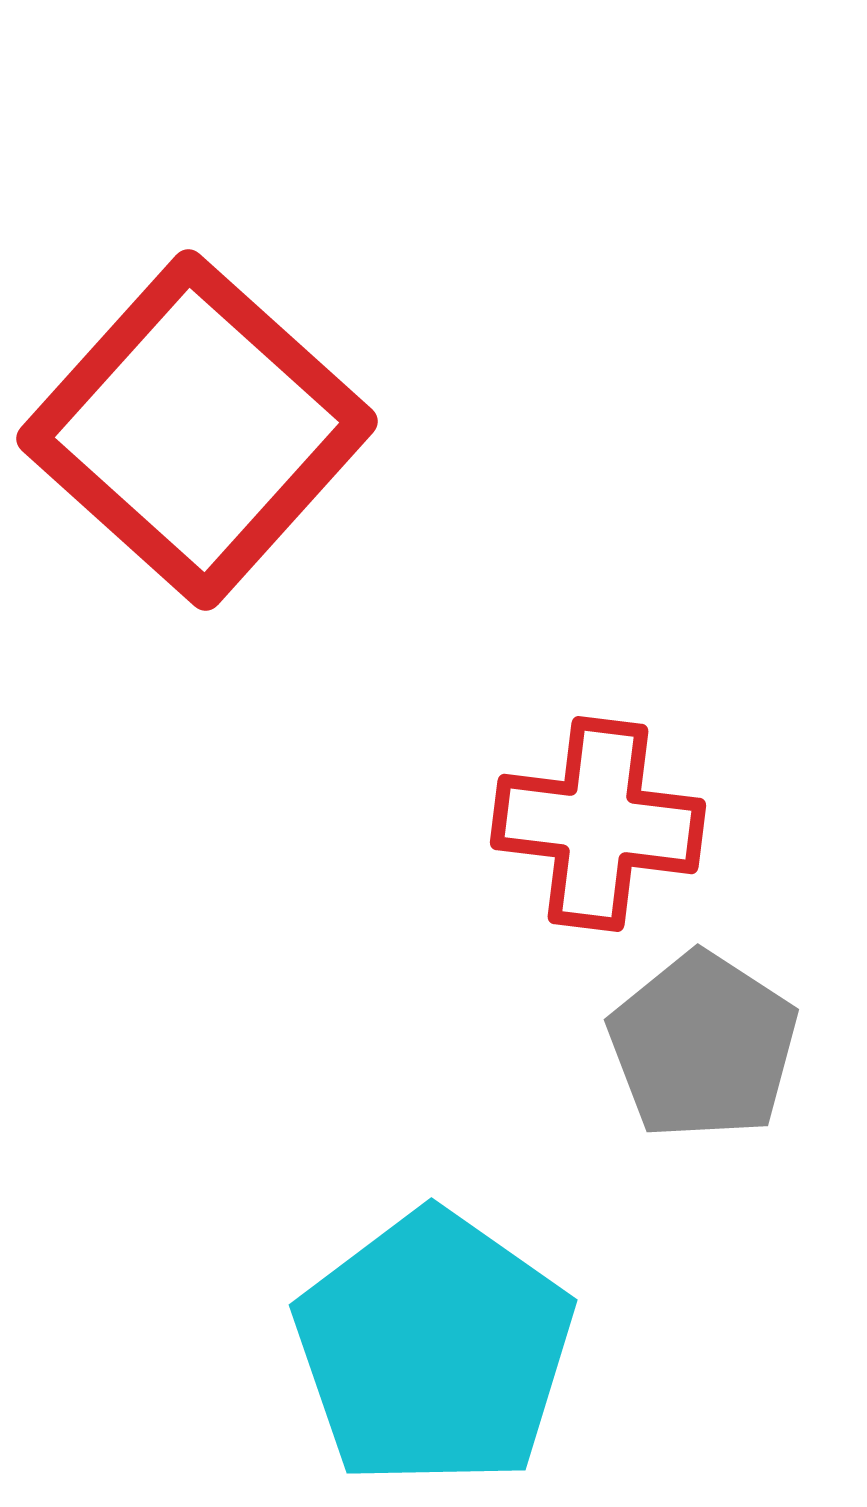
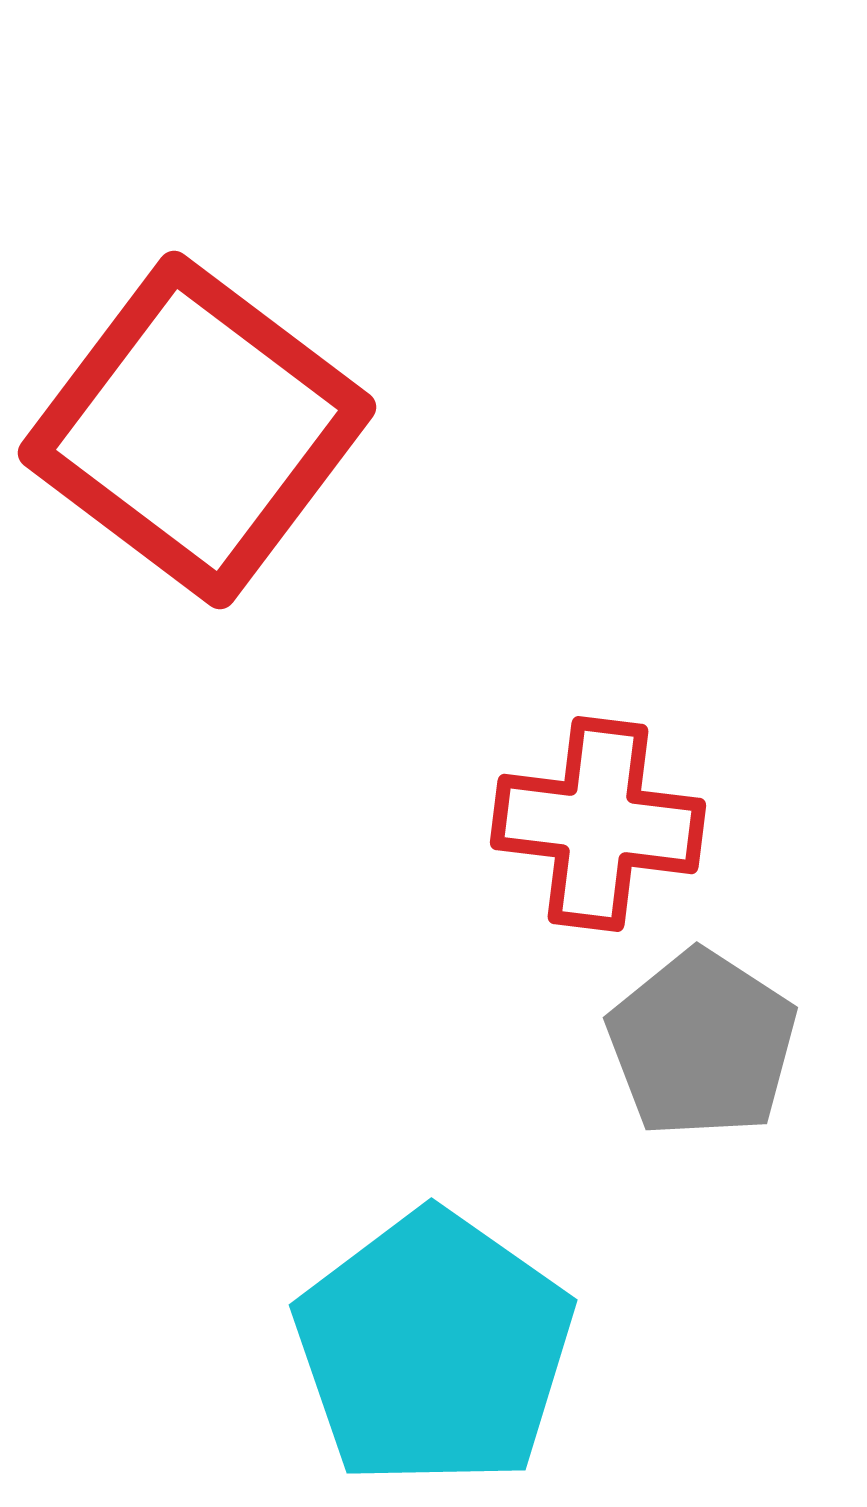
red square: rotated 5 degrees counterclockwise
gray pentagon: moved 1 px left, 2 px up
